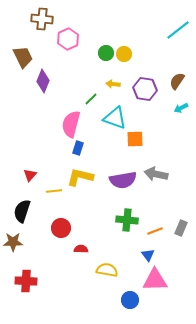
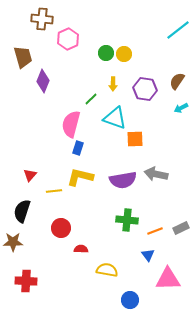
brown trapezoid: rotated 10 degrees clockwise
yellow arrow: rotated 96 degrees counterclockwise
gray rectangle: rotated 42 degrees clockwise
pink triangle: moved 13 px right, 1 px up
